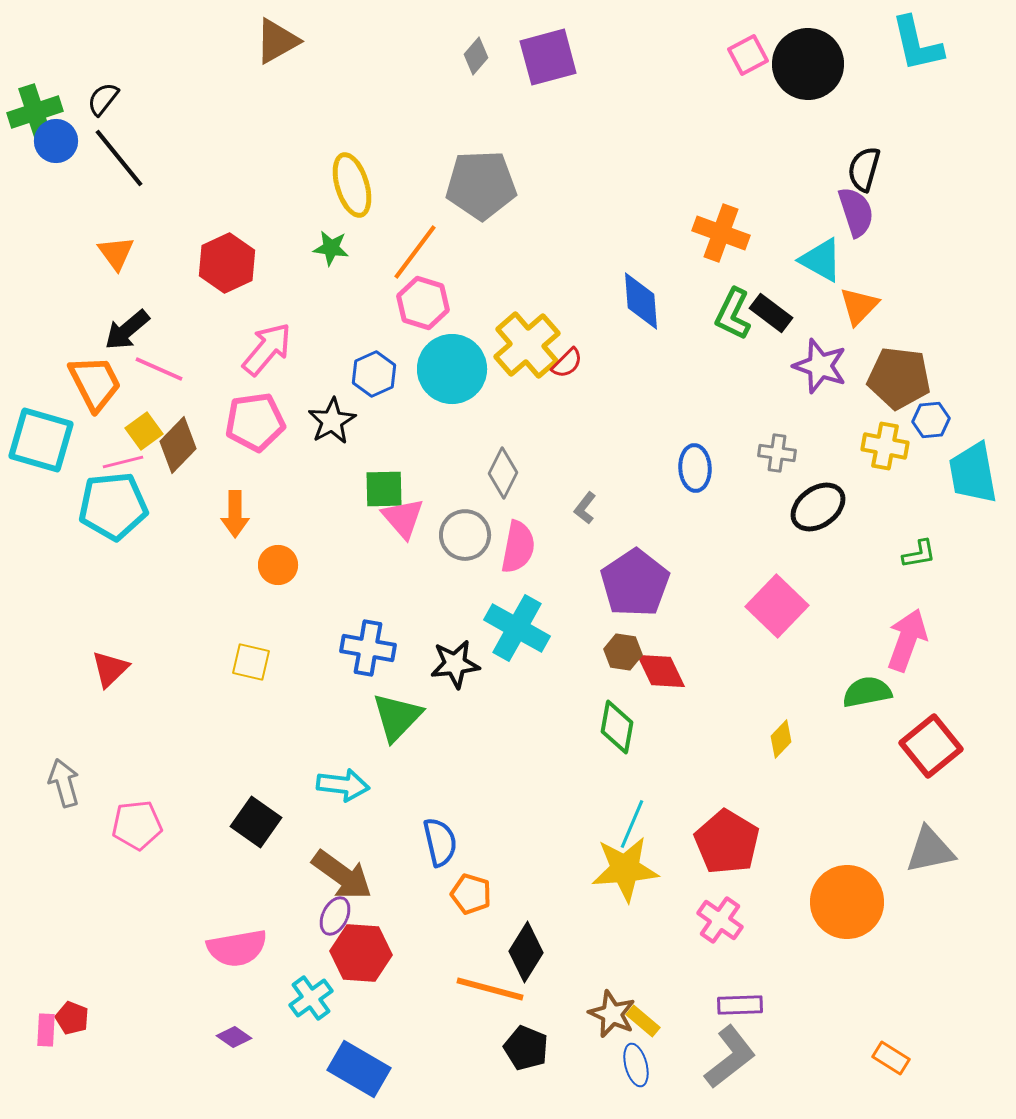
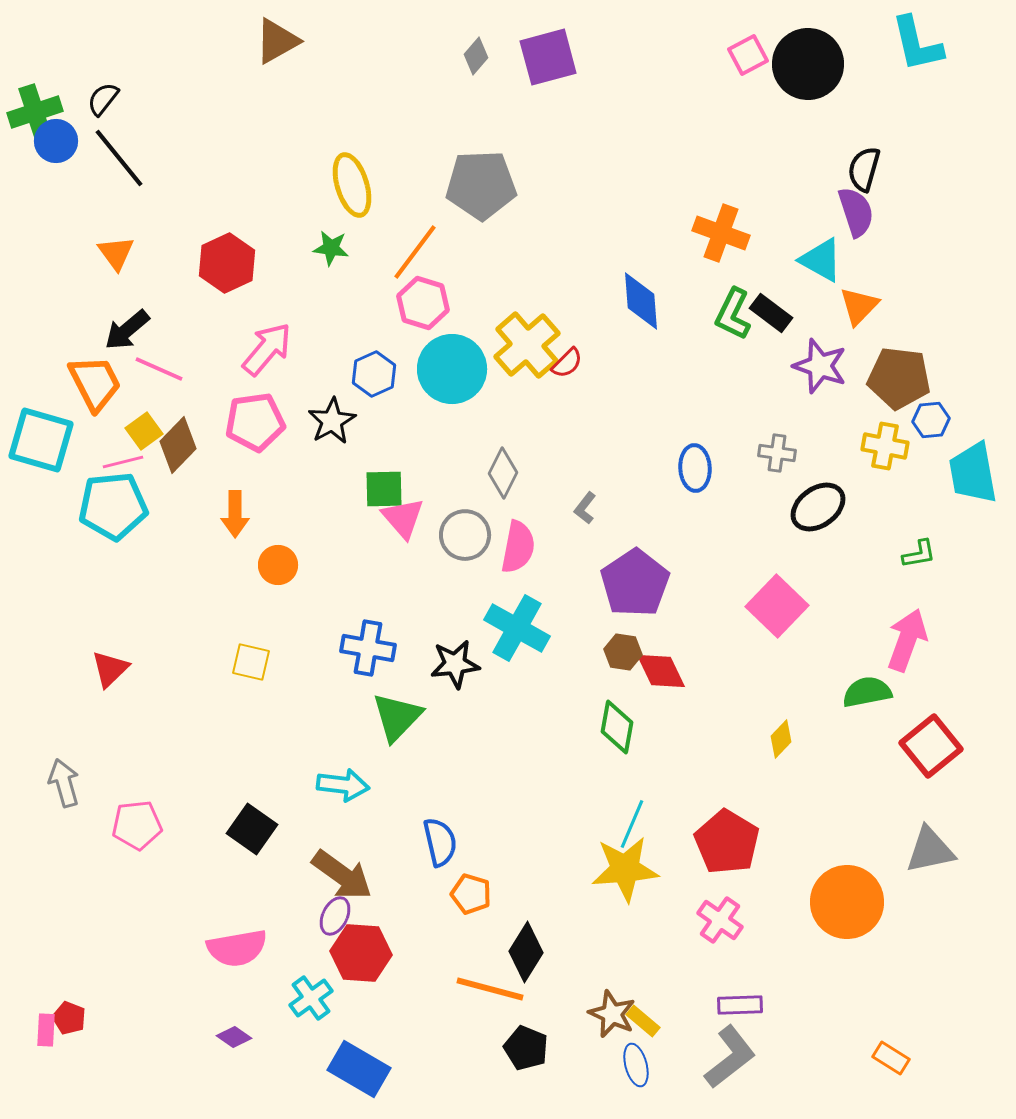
black square at (256, 822): moved 4 px left, 7 px down
red pentagon at (72, 1018): moved 3 px left
